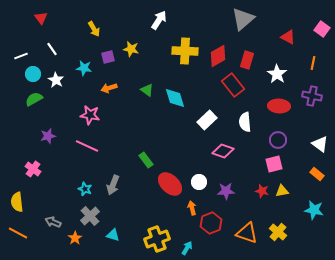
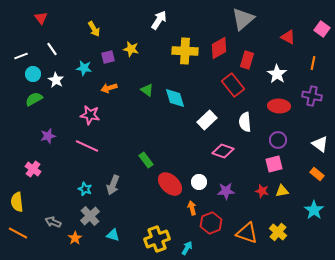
red diamond at (218, 56): moved 1 px right, 8 px up
cyan star at (314, 210): rotated 24 degrees clockwise
